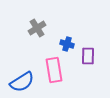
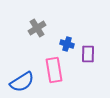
purple rectangle: moved 2 px up
